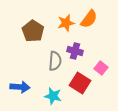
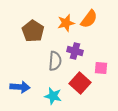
pink square: rotated 32 degrees counterclockwise
red square: rotated 10 degrees clockwise
